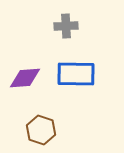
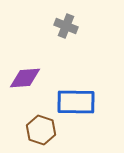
gray cross: rotated 25 degrees clockwise
blue rectangle: moved 28 px down
